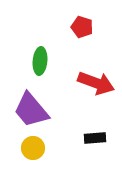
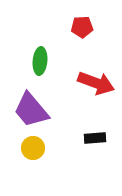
red pentagon: rotated 20 degrees counterclockwise
